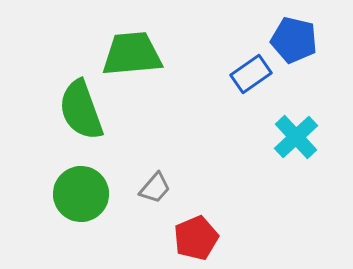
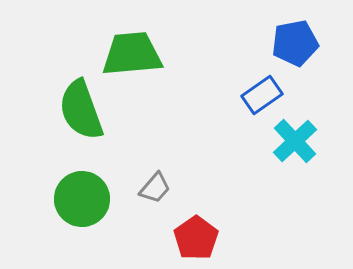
blue pentagon: moved 1 px right, 3 px down; rotated 24 degrees counterclockwise
blue rectangle: moved 11 px right, 21 px down
cyan cross: moved 1 px left, 4 px down
green circle: moved 1 px right, 5 px down
red pentagon: rotated 12 degrees counterclockwise
